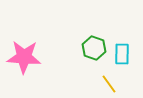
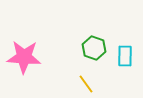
cyan rectangle: moved 3 px right, 2 px down
yellow line: moved 23 px left
